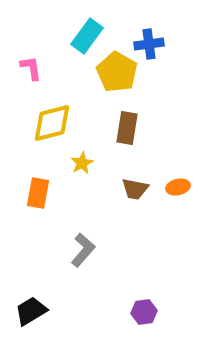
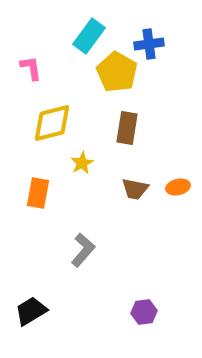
cyan rectangle: moved 2 px right
